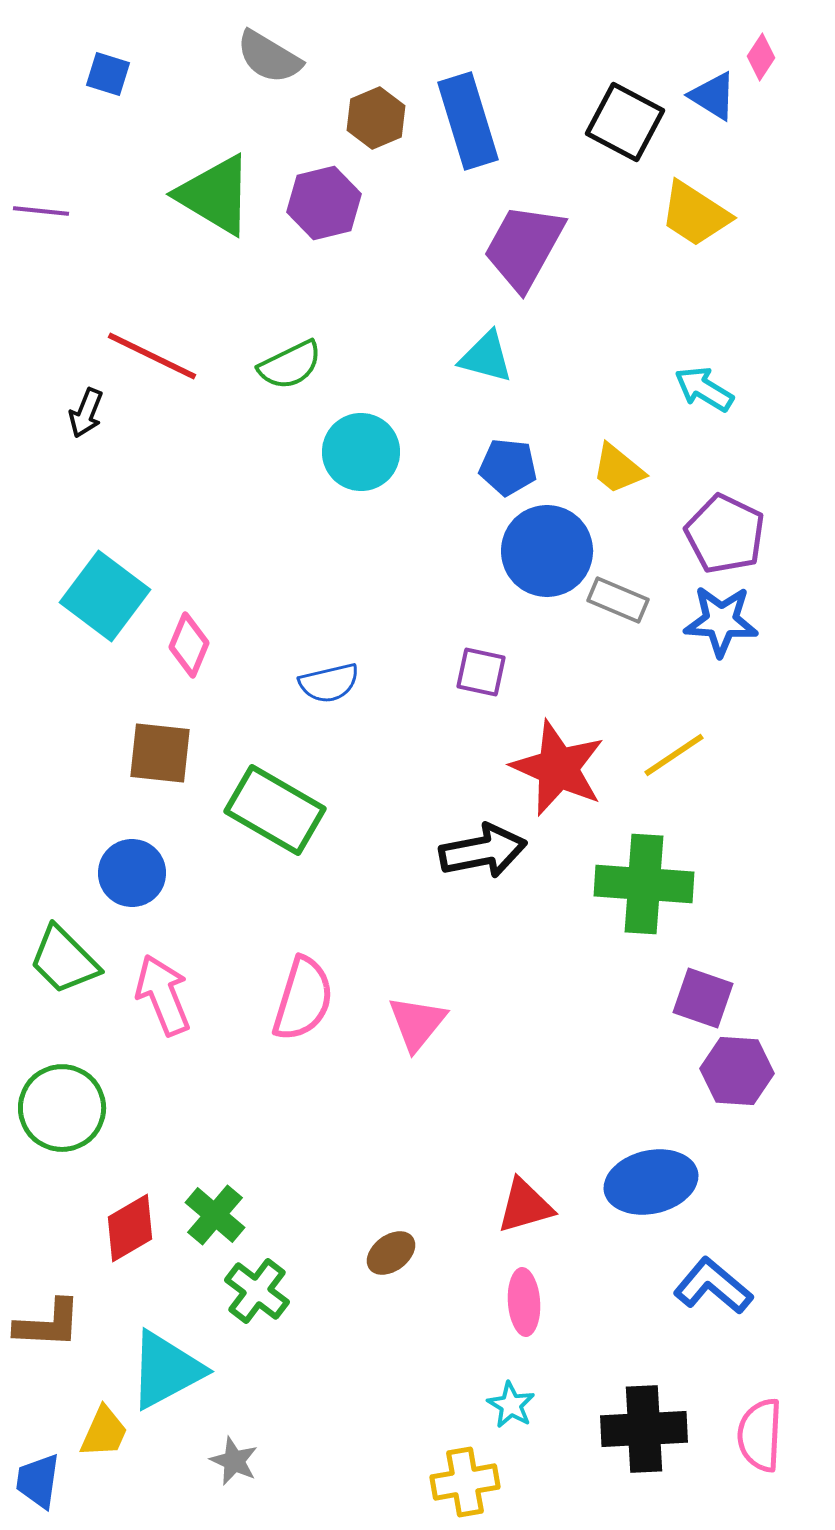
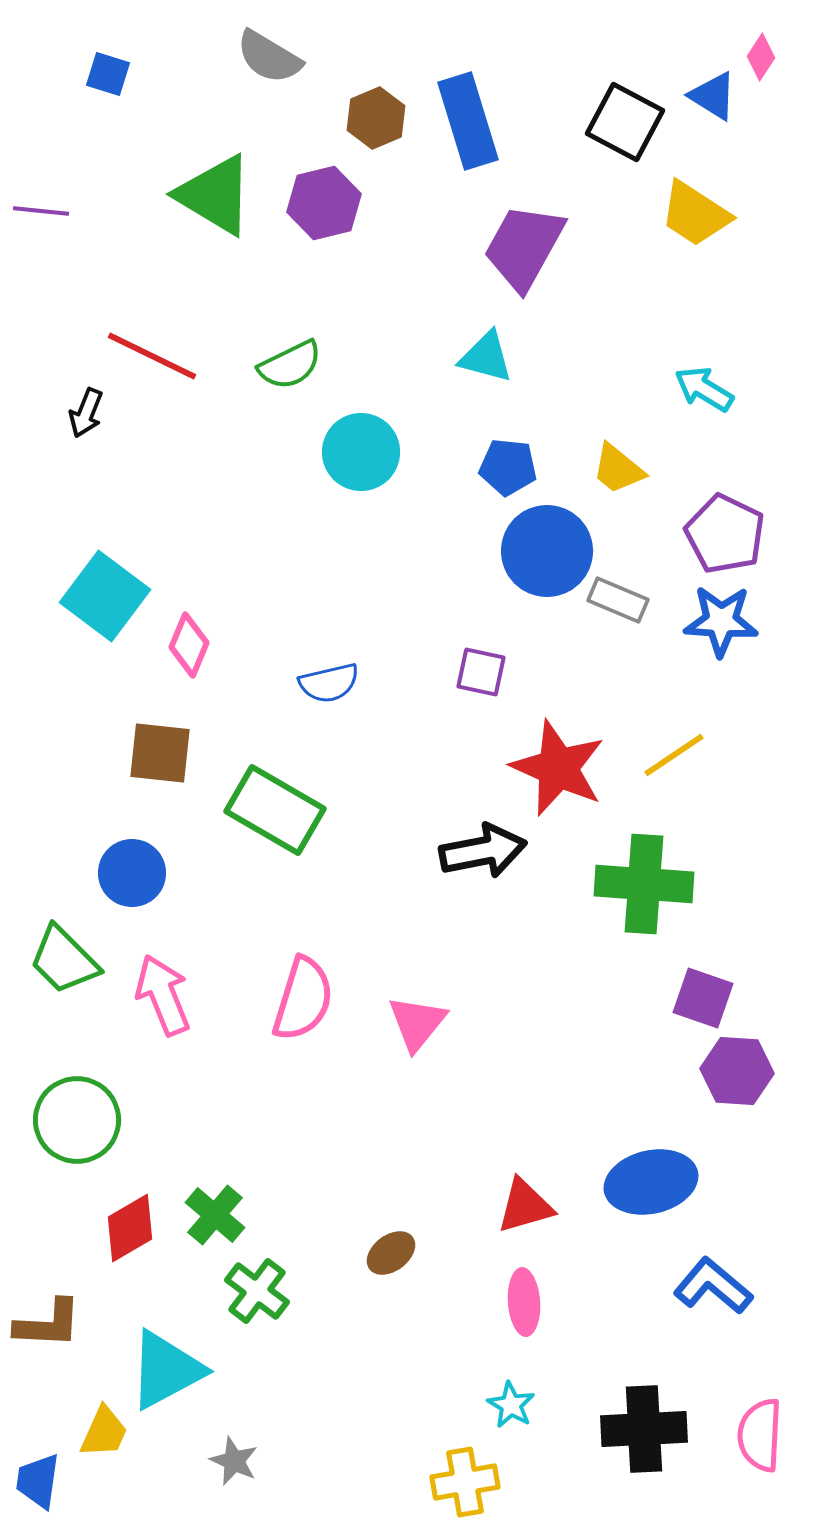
green circle at (62, 1108): moved 15 px right, 12 px down
